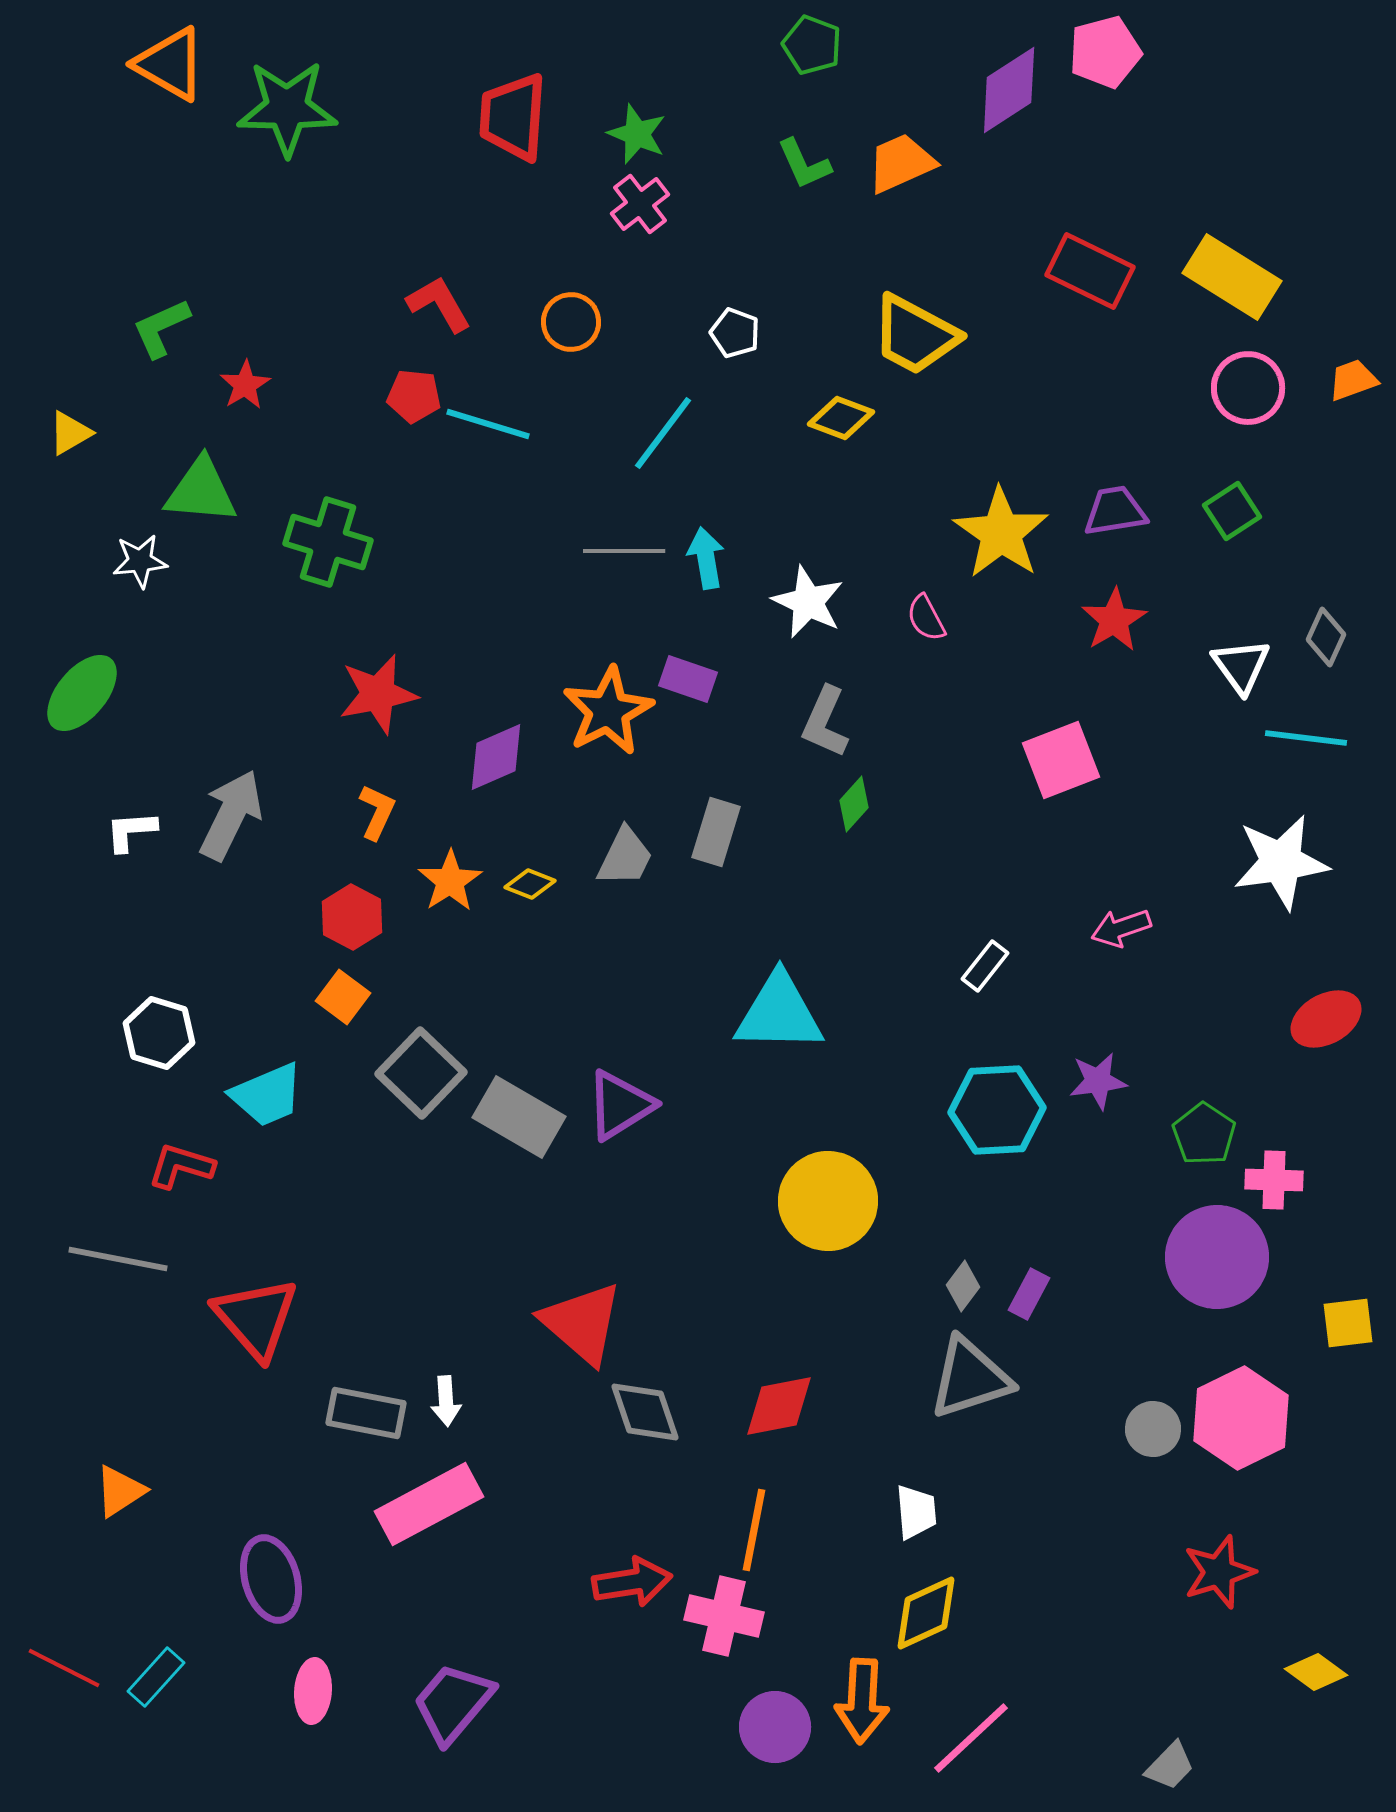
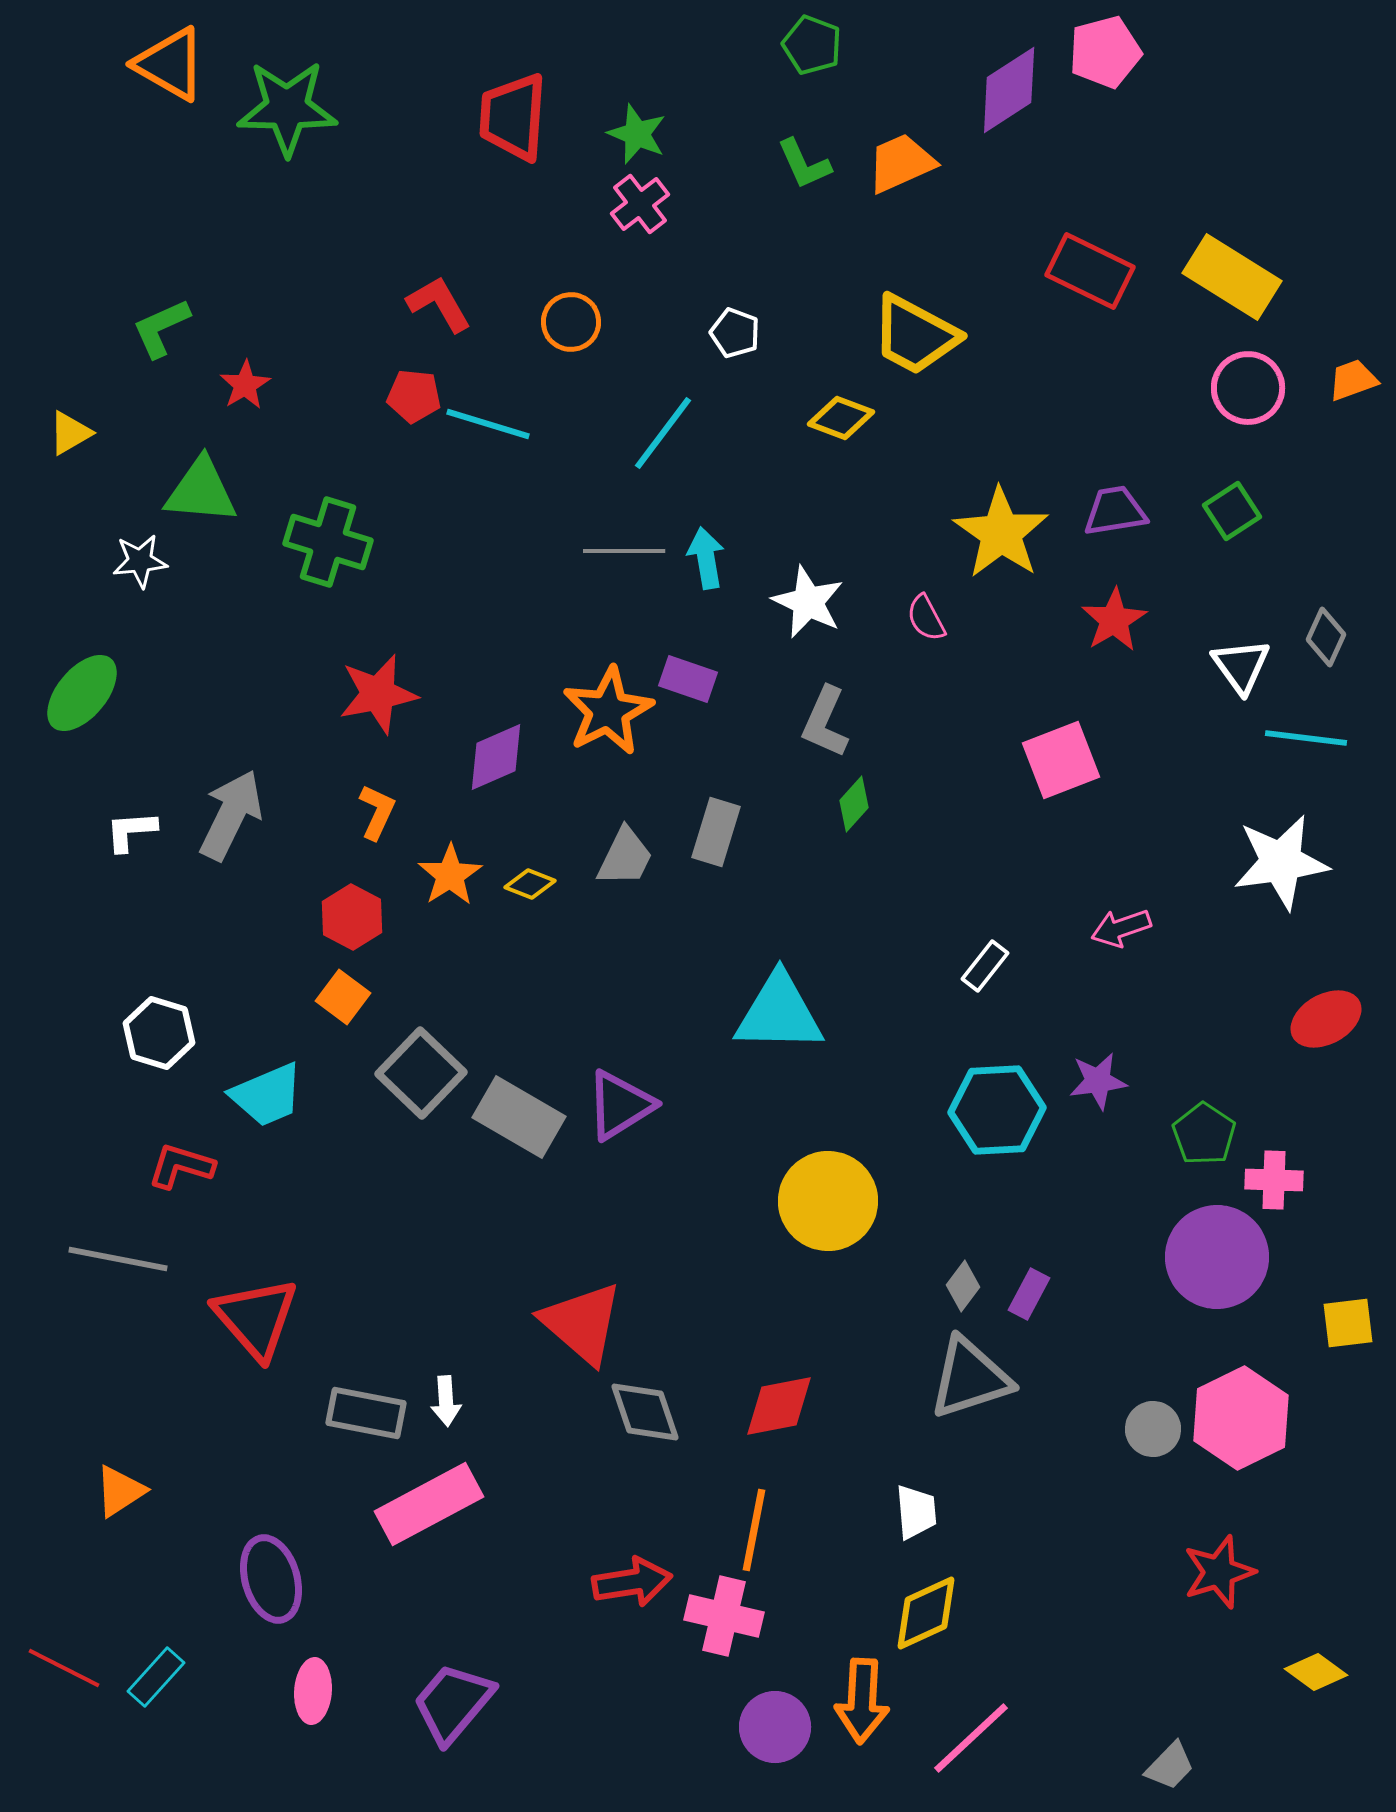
orange star at (450, 881): moved 6 px up
